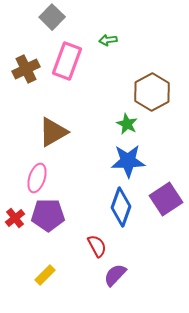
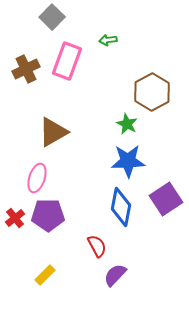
blue diamond: rotated 9 degrees counterclockwise
